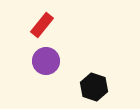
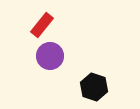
purple circle: moved 4 px right, 5 px up
